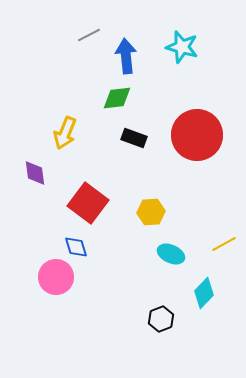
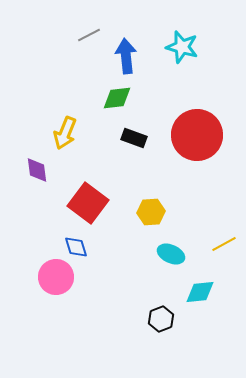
purple diamond: moved 2 px right, 3 px up
cyan diamond: moved 4 px left, 1 px up; rotated 40 degrees clockwise
